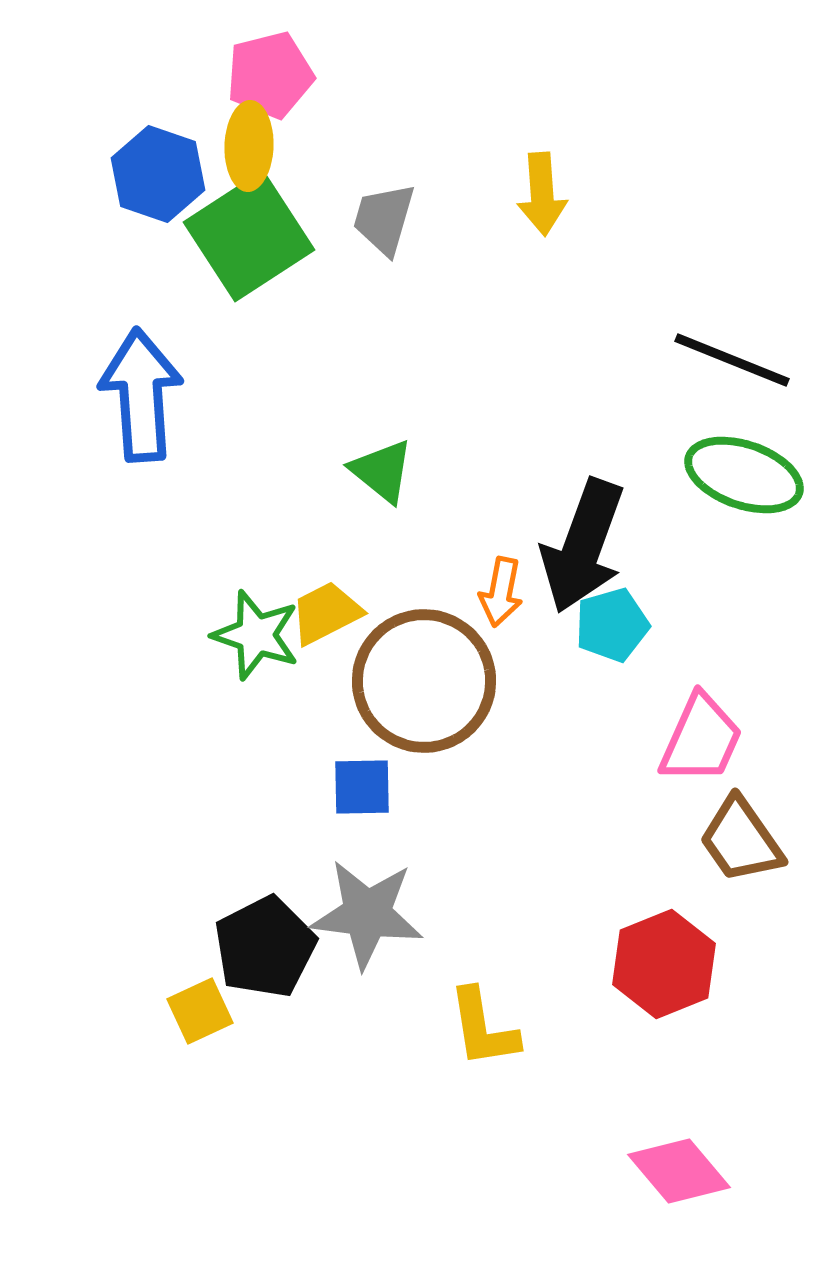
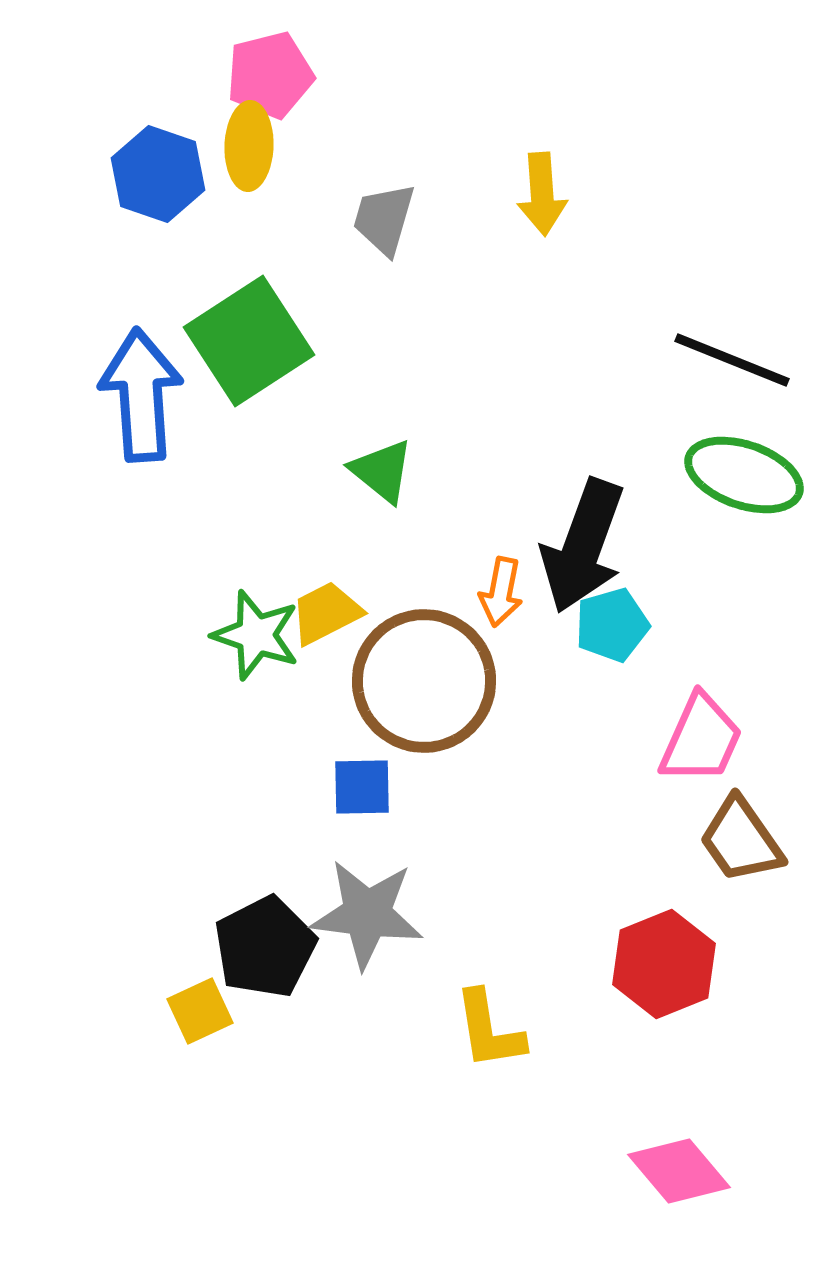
green square: moved 105 px down
yellow L-shape: moved 6 px right, 2 px down
